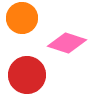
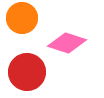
red circle: moved 3 px up
